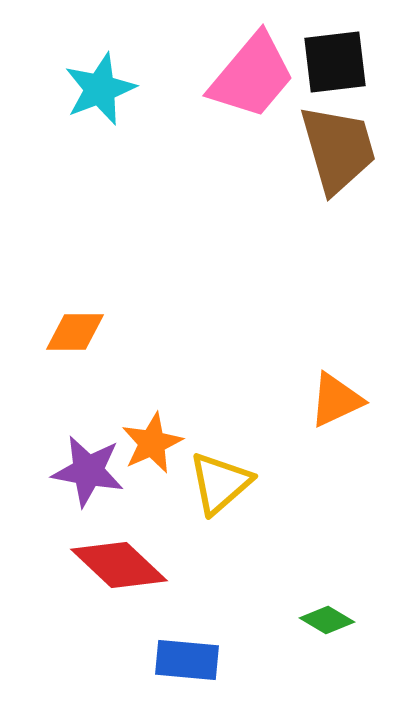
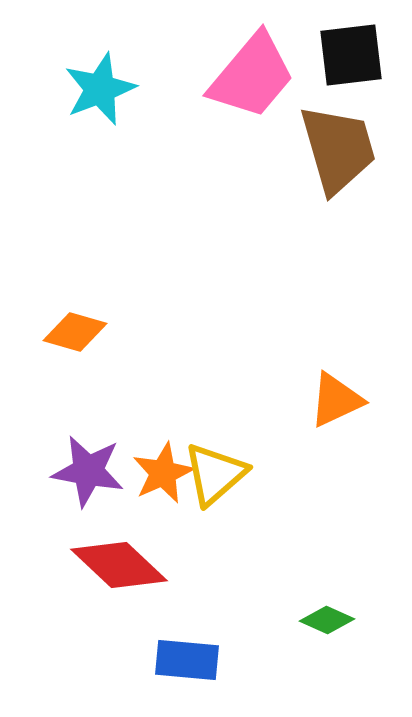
black square: moved 16 px right, 7 px up
orange diamond: rotated 16 degrees clockwise
orange star: moved 11 px right, 30 px down
yellow triangle: moved 5 px left, 9 px up
green diamond: rotated 6 degrees counterclockwise
